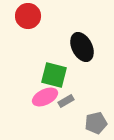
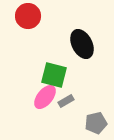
black ellipse: moved 3 px up
pink ellipse: rotated 25 degrees counterclockwise
